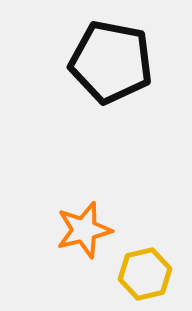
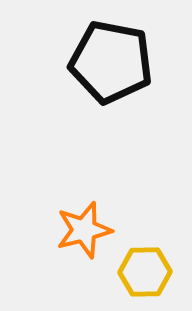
yellow hexagon: moved 2 px up; rotated 12 degrees clockwise
